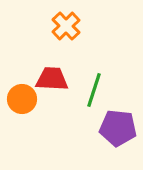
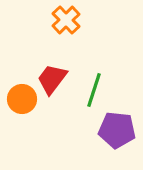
orange cross: moved 6 px up
red trapezoid: rotated 56 degrees counterclockwise
purple pentagon: moved 1 px left, 2 px down
